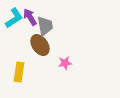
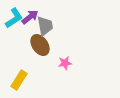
purple arrow: rotated 84 degrees clockwise
yellow rectangle: moved 8 px down; rotated 24 degrees clockwise
